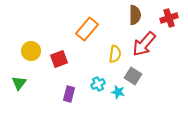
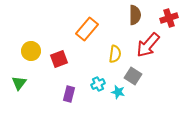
red arrow: moved 4 px right, 1 px down
